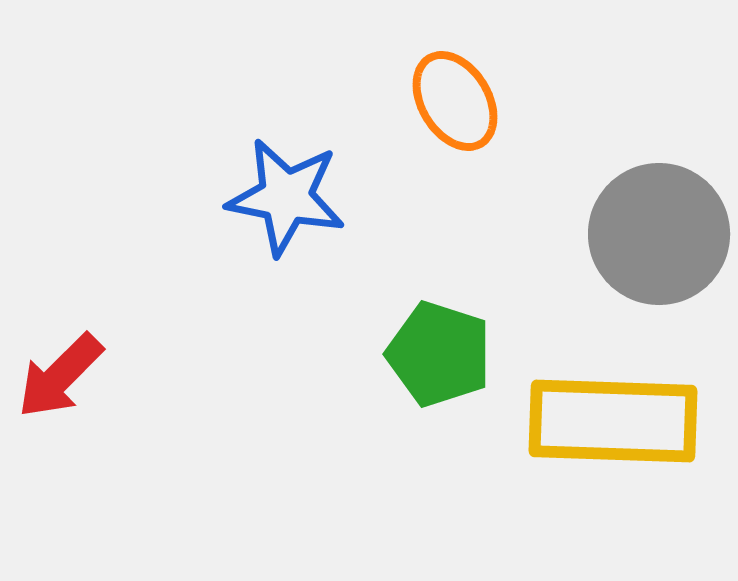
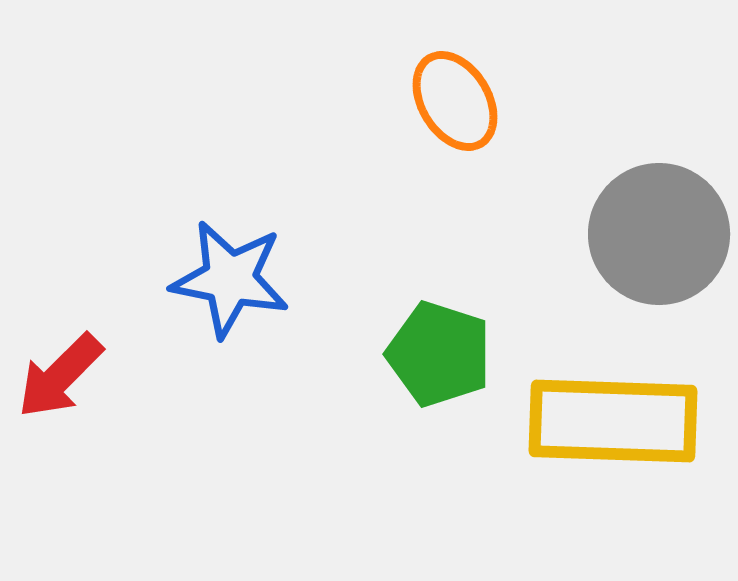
blue star: moved 56 px left, 82 px down
